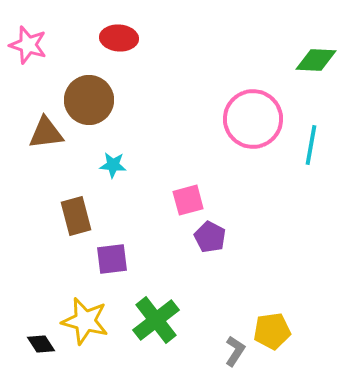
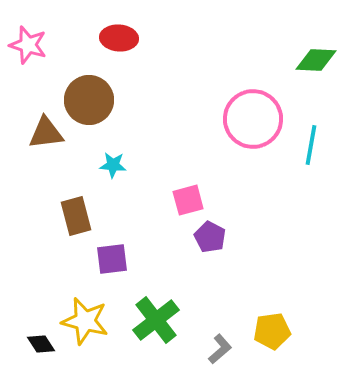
gray L-shape: moved 15 px left, 2 px up; rotated 16 degrees clockwise
